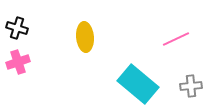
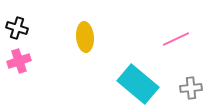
pink cross: moved 1 px right, 1 px up
gray cross: moved 2 px down
